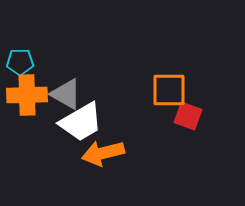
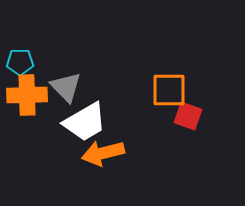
gray triangle: moved 7 px up; rotated 16 degrees clockwise
white trapezoid: moved 4 px right
